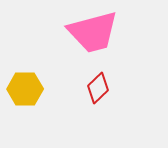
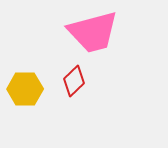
red diamond: moved 24 px left, 7 px up
